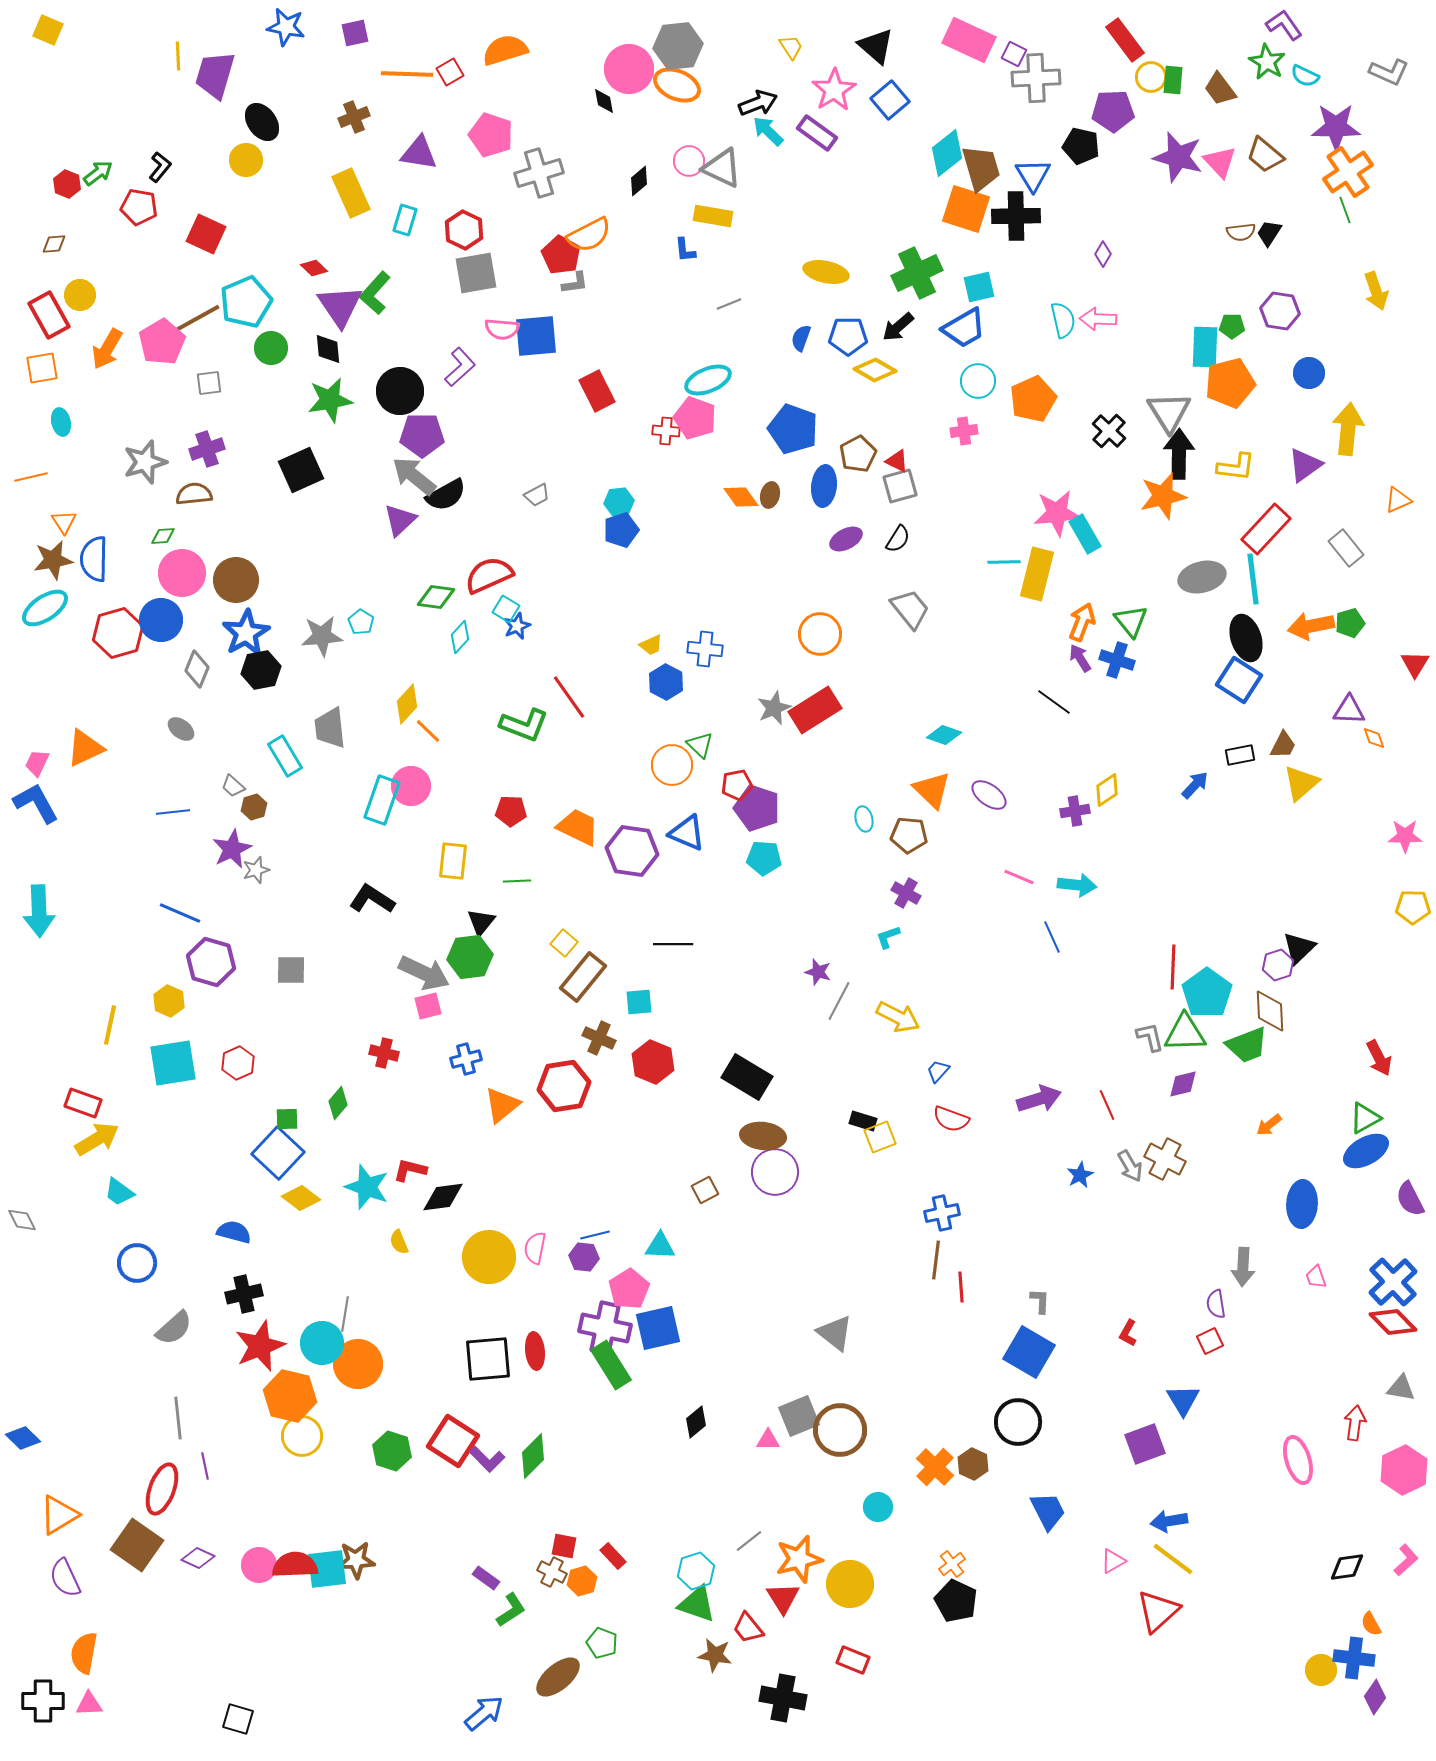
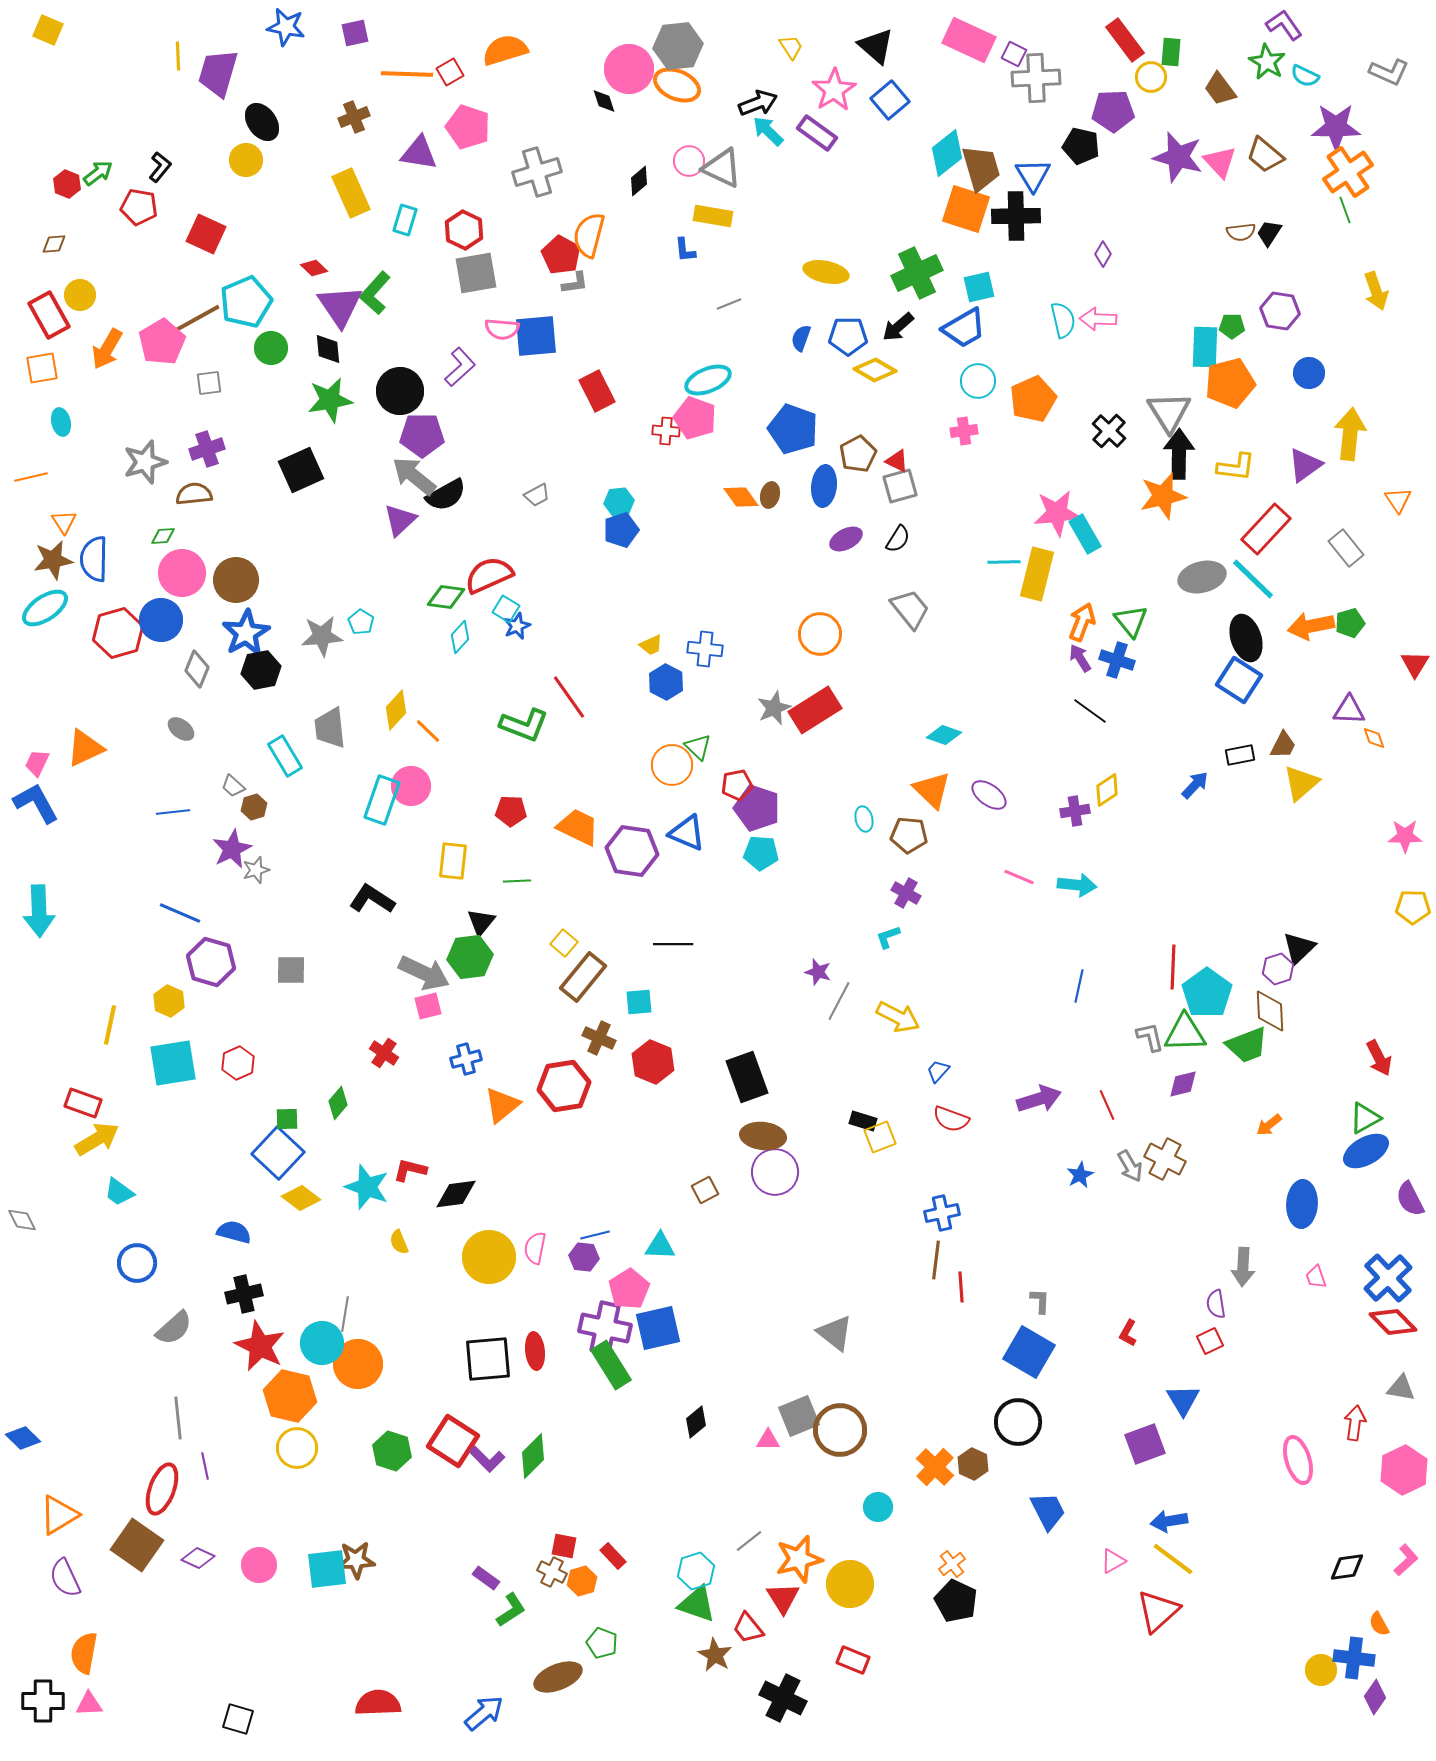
purple trapezoid at (215, 75): moved 3 px right, 2 px up
green rectangle at (1173, 80): moved 2 px left, 28 px up
black diamond at (604, 101): rotated 8 degrees counterclockwise
pink pentagon at (491, 135): moved 23 px left, 8 px up
gray cross at (539, 173): moved 2 px left, 1 px up
orange semicircle at (589, 235): rotated 132 degrees clockwise
yellow arrow at (1348, 429): moved 2 px right, 5 px down
orange triangle at (1398, 500): rotated 40 degrees counterclockwise
cyan line at (1253, 579): rotated 39 degrees counterclockwise
green diamond at (436, 597): moved 10 px right
black line at (1054, 702): moved 36 px right, 9 px down
yellow diamond at (407, 704): moved 11 px left, 6 px down
green triangle at (700, 745): moved 2 px left, 2 px down
cyan pentagon at (764, 858): moved 3 px left, 5 px up
blue line at (1052, 937): moved 27 px right, 49 px down; rotated 36 degrees clockwise
purple hexagon at (1278, 965): moved 4 px down
red cross at (384, 1053): rotated 20 degrees clockwise
black rectangle at (747, 1077): rotated 39 degrees clockwise
black diamond at (443, 1197): moved 13 px right, 3 px up
blue cross at (1393, 1282): moved 5 px left, 4 px up
red star at (260, 1346): rotated 24 degrees counterclockwise
yellow circle at (302, 1436): moved 5 px left, 12 px down
red semicircle at (295, 1565): moved 83 px right, 138 px down
orange semicircle at (1371, 1624): moved 8 px right
brown star at (715, 1655): rotated 20 degrees clockwise
brown ellipse at (558, 1677): rotated 18 degrees clockwise
black cross at (783, 1698): rotated 15 degrees clockwise
